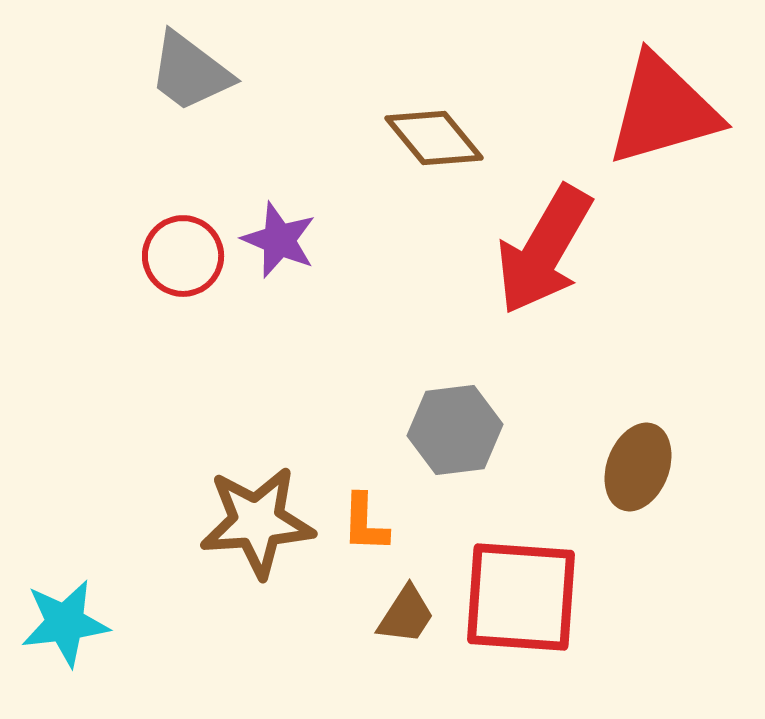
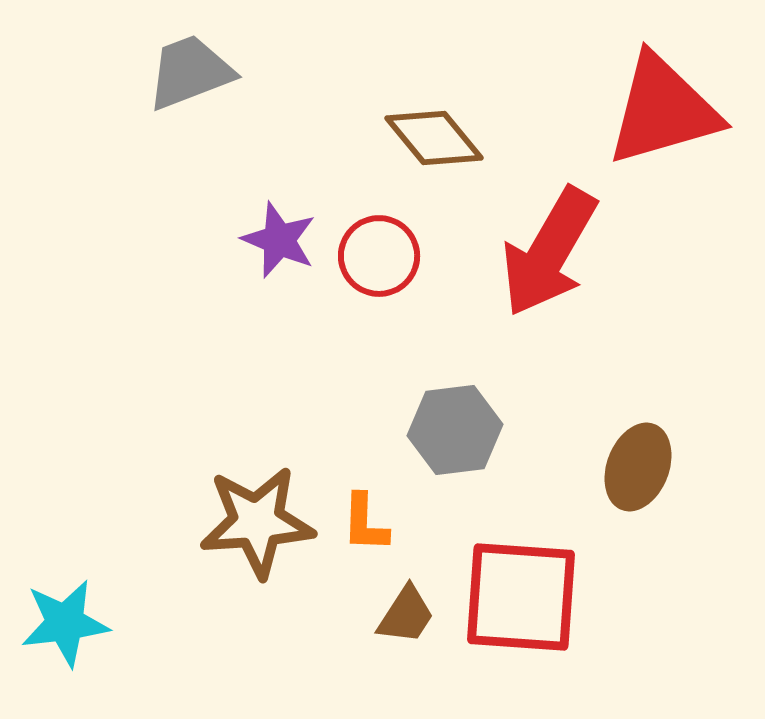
gray trapezoid: rotated 122 degrees clockwise
red arrow: moved 5 px right, 2 px down
red circle: moved 196 px right
